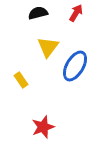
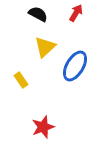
black semicircle: moved 1 px down; rotated 42 degrees clockwise
yellow triangle: moved 3 px left; rotated 10 degrees clockwise
